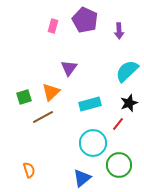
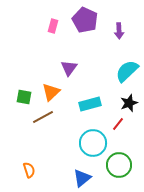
green square: rotated 28 degrees clockwise
